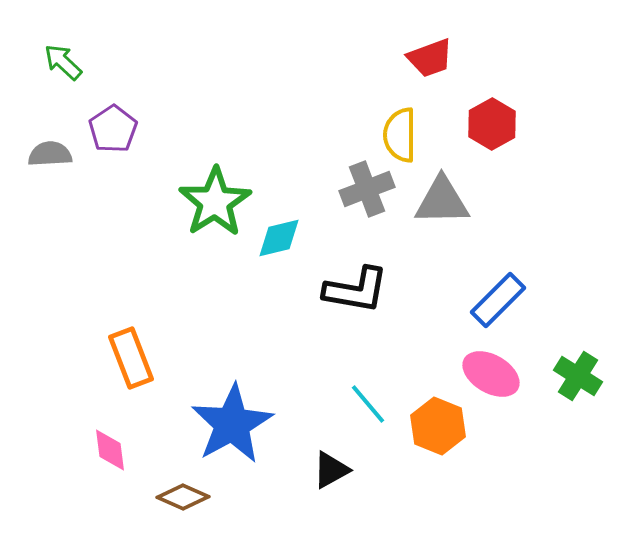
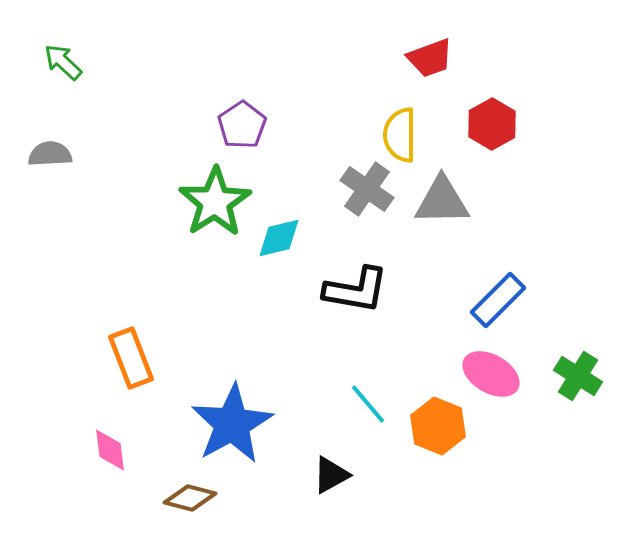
purple pentagon: moved 129 px right, 4 px up
gray cross: rotated 34 degrees counterclockwise
black triangle: moved 5 px down
brown diamond: moved 7 px right, 1 px down; rotated 9 degrees counterclockwise
